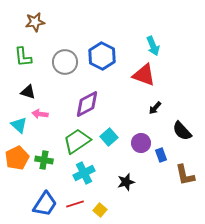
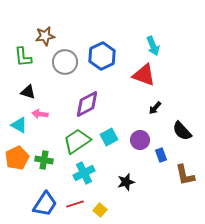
brown star: moved 10 px right, 14 px down
blue hexagon: rotated 8 degrees clockwise
cyan triangle: rotated 12 degrees counterclockwise
cyan square: rotated 12 degrees clockwise
purple circle: moved 1 px left, 3 px up
